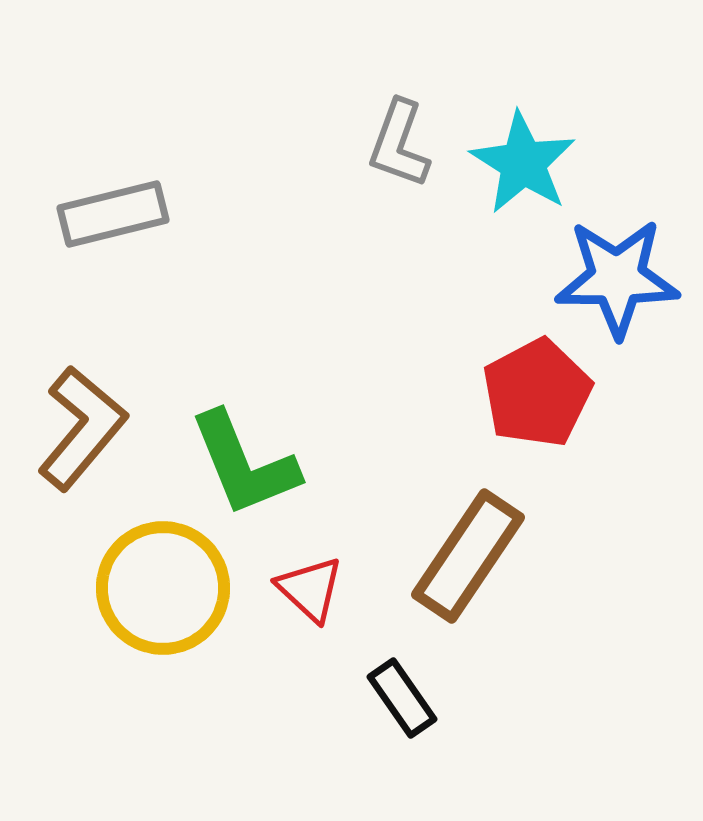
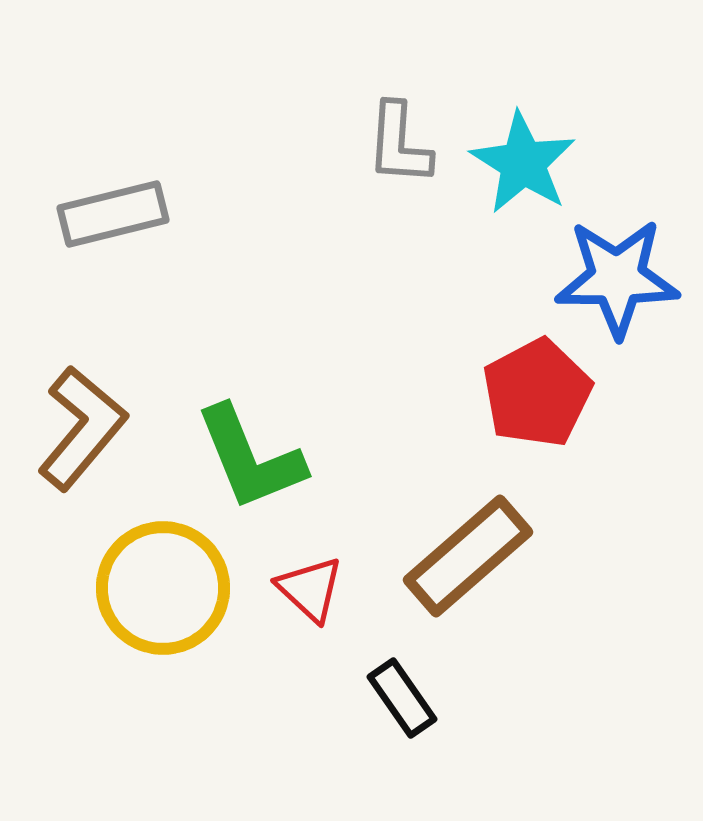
gray L-shape: rotated 16 degrees counterclockwise
green L-shape: moved 6 px right, 6 px up
brown rectangle: rotated 15 degrees clockwise
